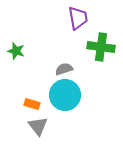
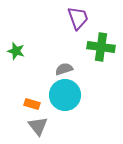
purple trapezoid: rotated 10 degrees counterclockwise
